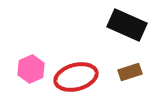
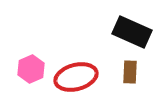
black rectangle: moved 5 px right, 7 px down
brown rectangle: rotated 70 degrees counterclockwise
